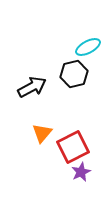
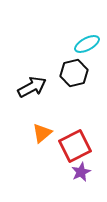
cyan ellipse: moved 1 px left, 3 px up
black hexagon: moved 1 px up
orange triangle: rotated 10 degrees clockwise
red square: moved 2 px right, 1 px up
